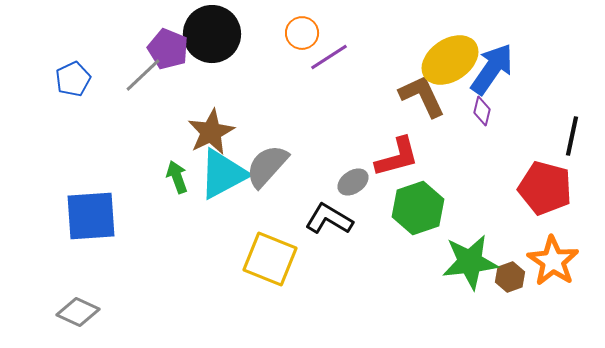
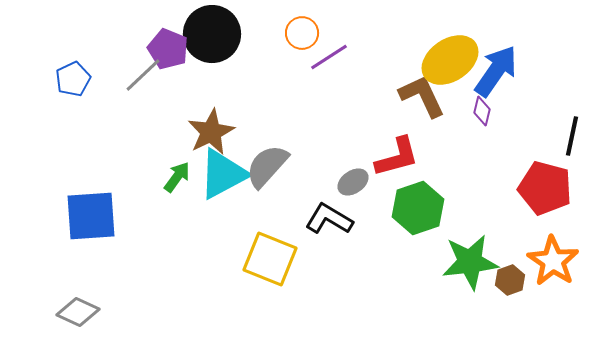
blue arrow: moved 4 px right, 2 px down
green arrow: rotated 56 degrees clockwise
brown hexagon: moved 3 px down
